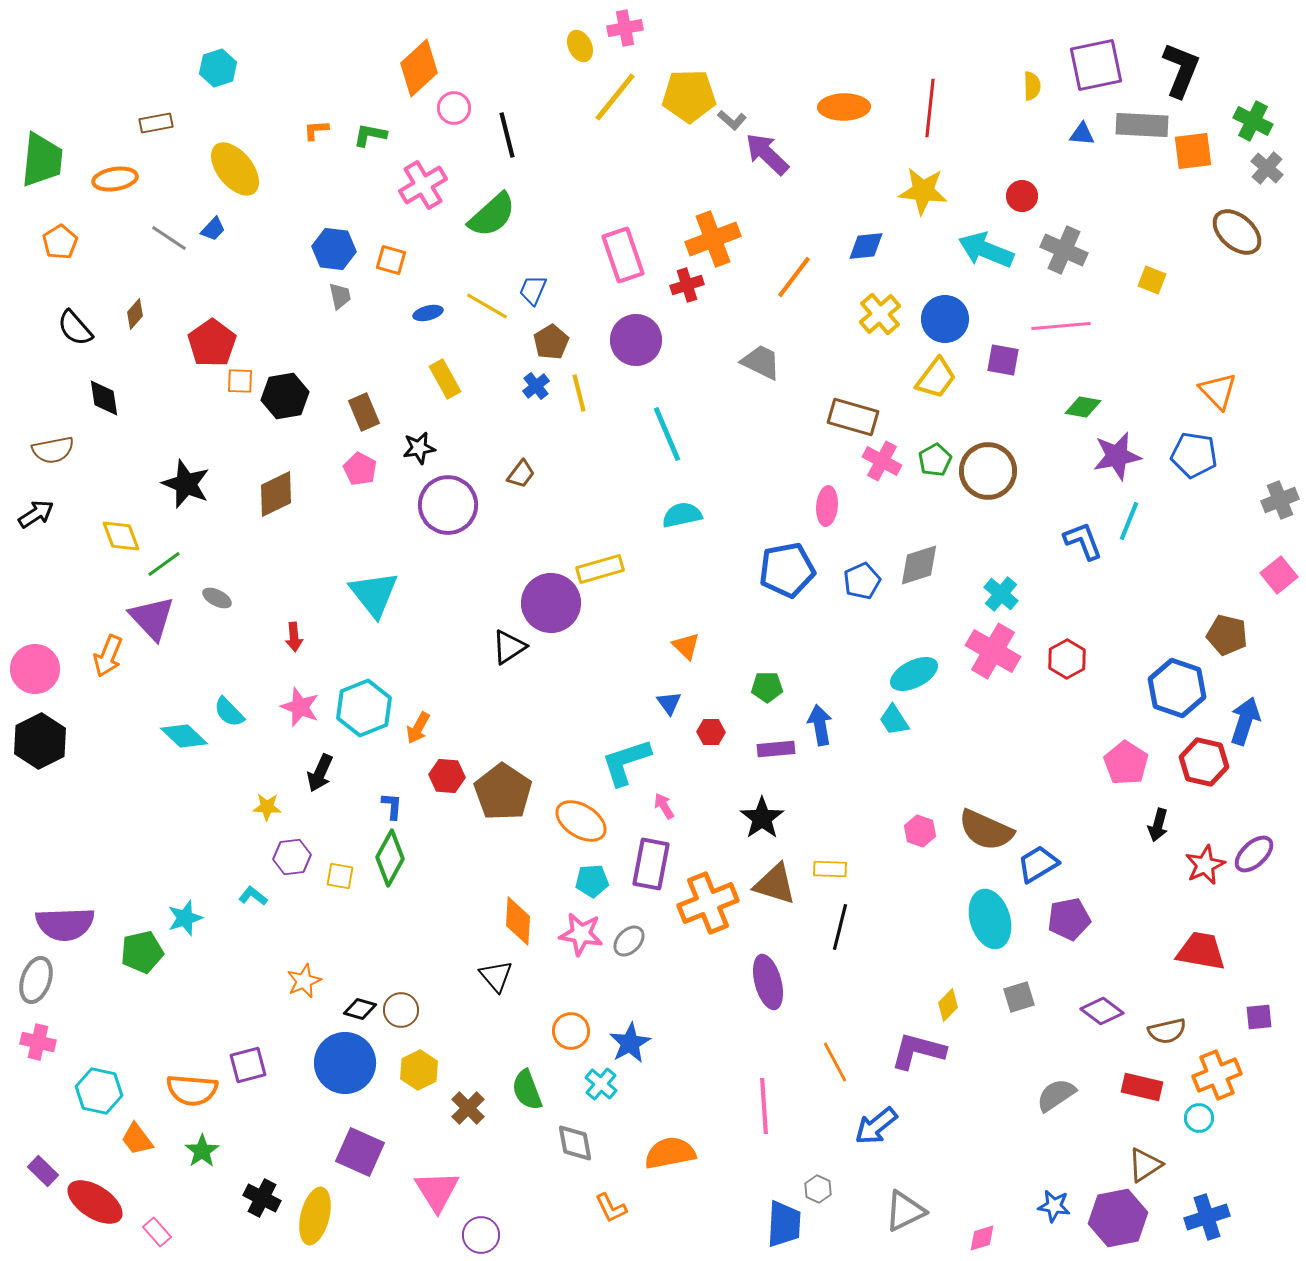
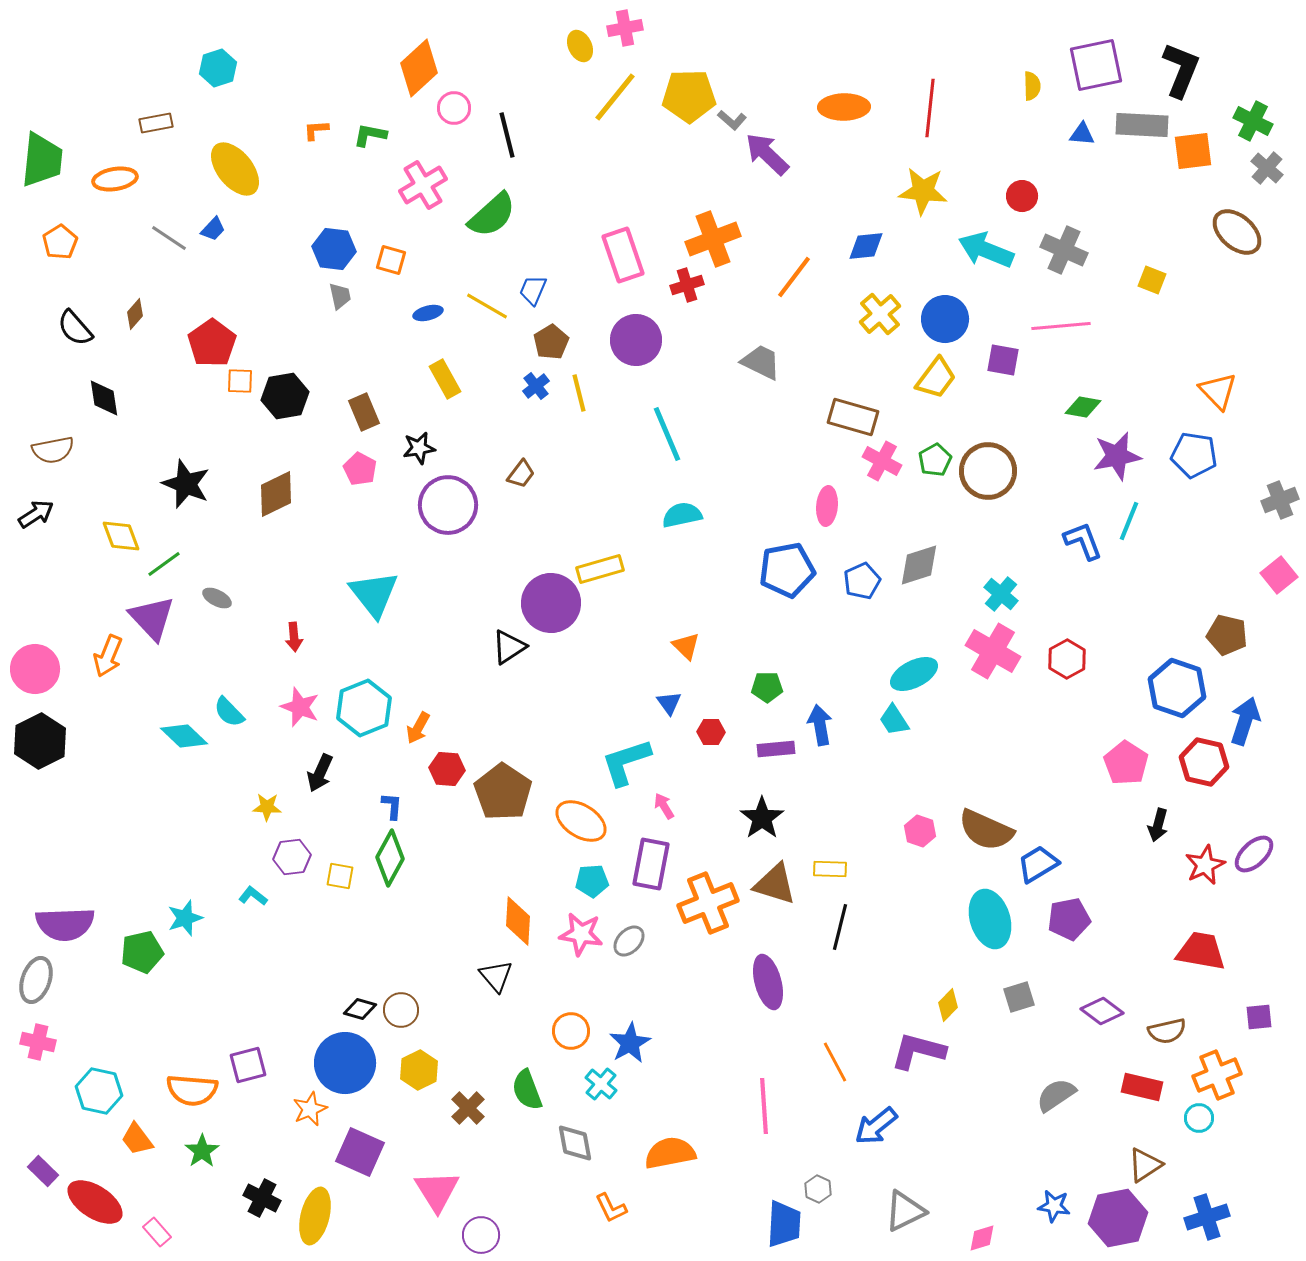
red hexagon at (447, 776): moved 7 px up
orange star at (304, 981): moved 6 px right, 128 px down
